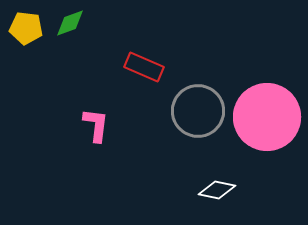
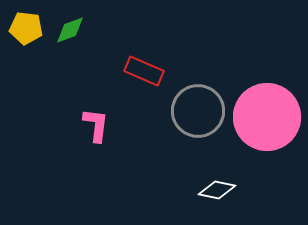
green diamond: moved 7 px down
red rectangle: moved 4 px down
